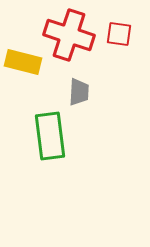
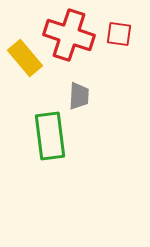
yellow rectangle: moved 2 px right, 4 px up; rotated 36 degrees clockwise
gray trapezoid: moved 4 px down
